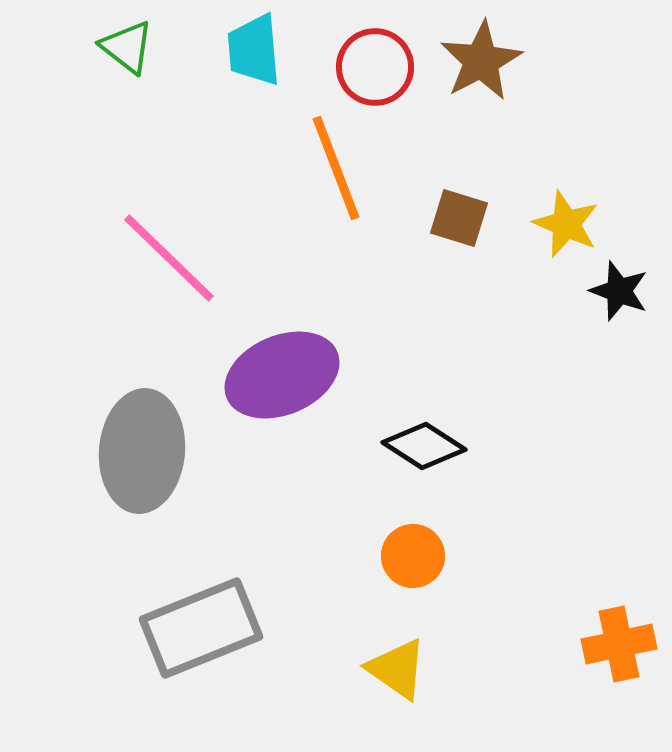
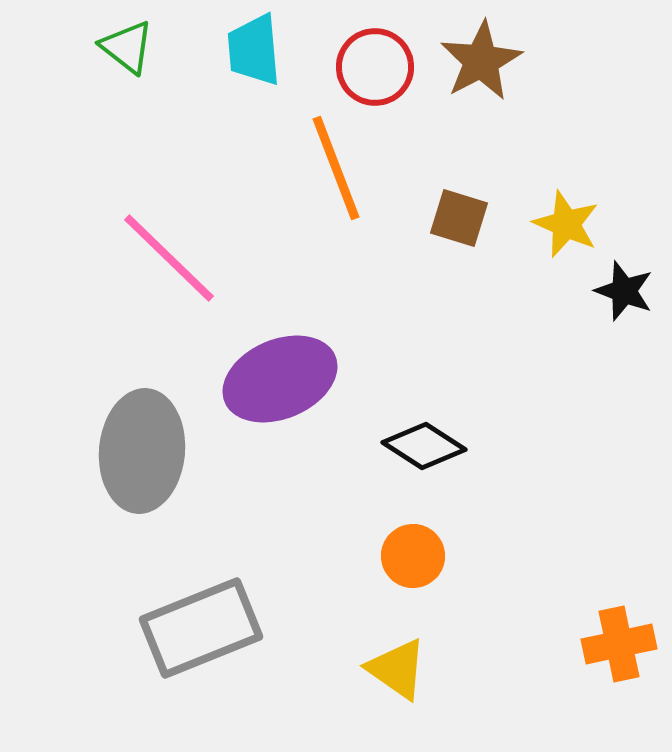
black star: moved 5 px right
purple ellipse: moved 2 px left, 4 px down
